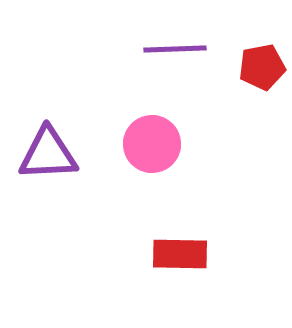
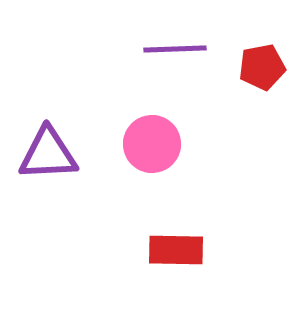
red rectangle: moved 4 px left, 4 px up
